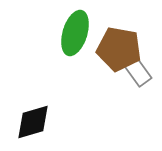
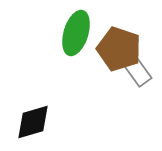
green ellipse: moved 1 px right
brown pentagon: rotated 9 degrees clockwise
